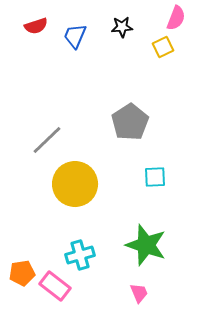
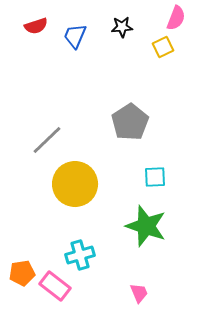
green star: moved 19 px up
